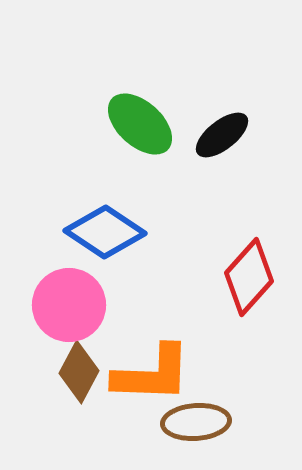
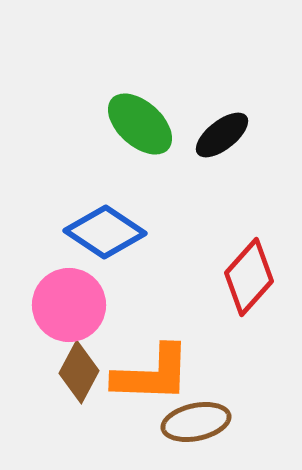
brown ellipse: rotated 8 degrees counterclockwise
